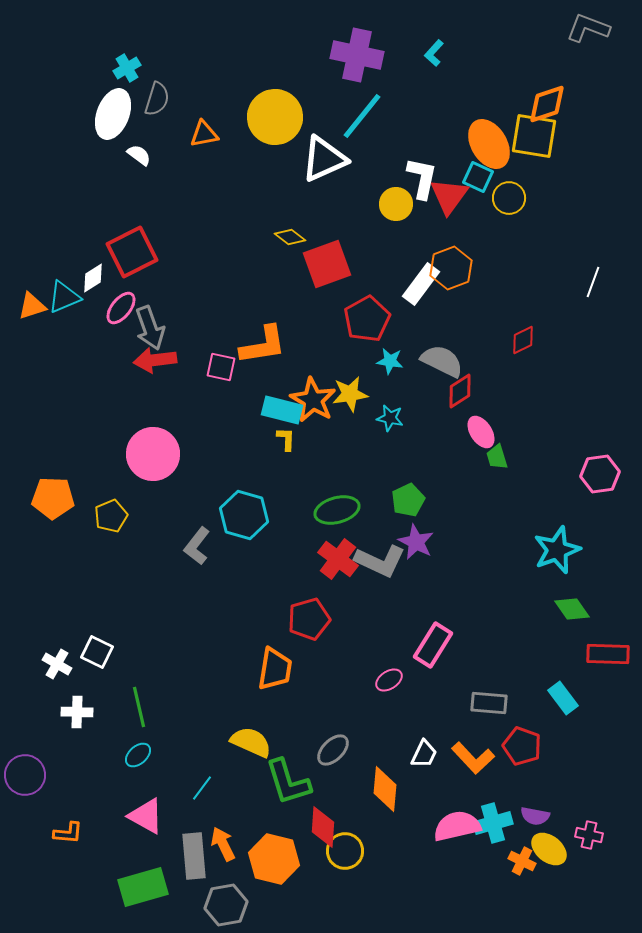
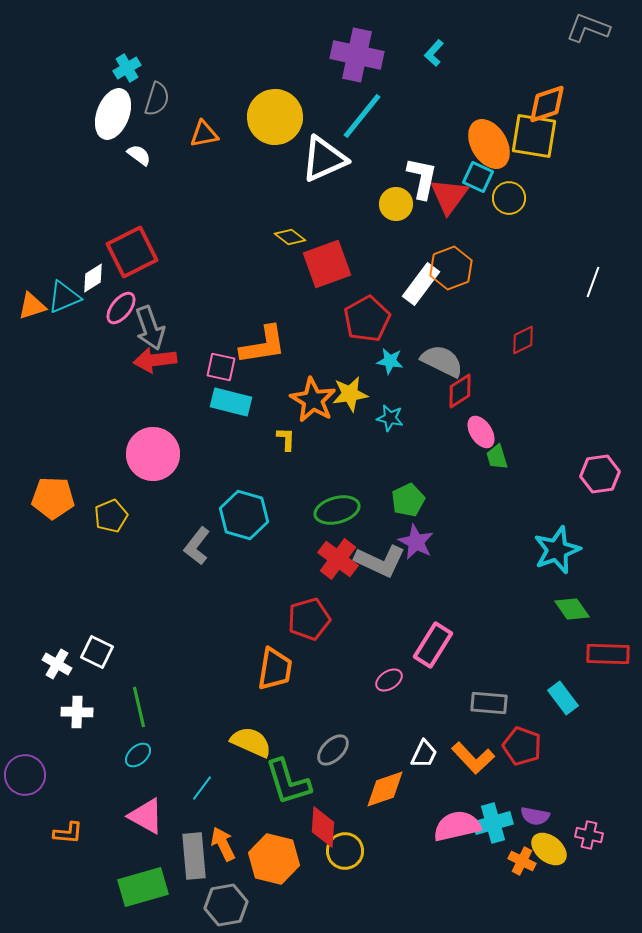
cyan rectangle at (282, 410): moved 51 px left, 8 px up
orange diamond at (385, 789): rotated 66 degrees clockwise
